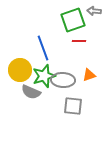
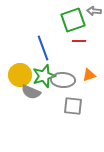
yellow circle: moved 5 px down
